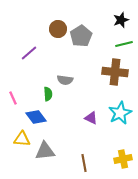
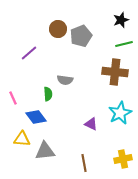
gray pentagon: rotated 10 degrees clockwise
purple triangle: moved 6 px down
